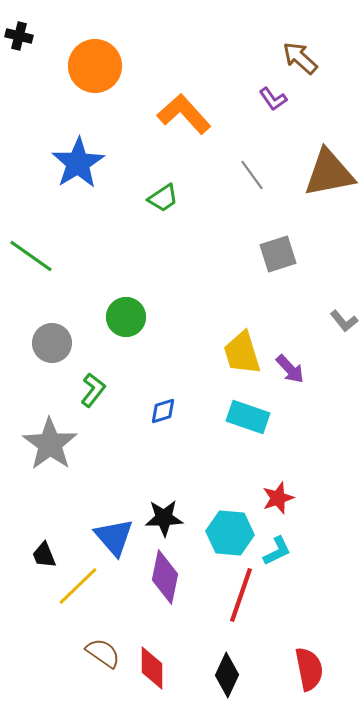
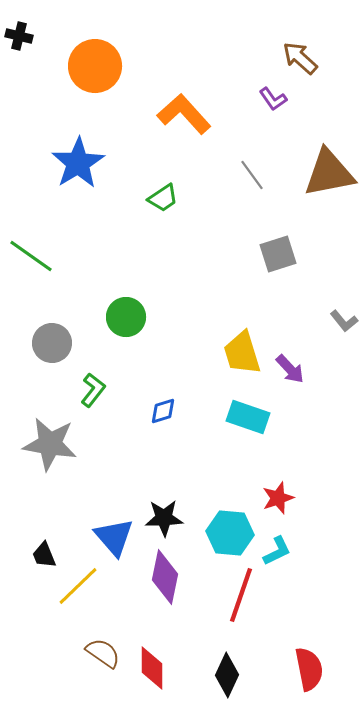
gray star: rotated 26 degrees counterclockwise
